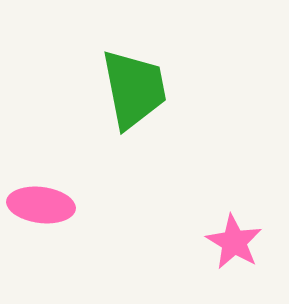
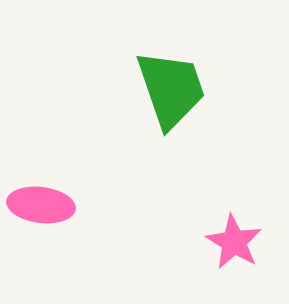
green trapezoid: moved 37 px right; rotated 8 degrees counterclockwise
